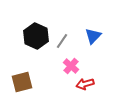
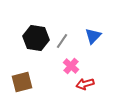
black hexagon: moved 2 px down; rotated 15 degrees counterclockwise
